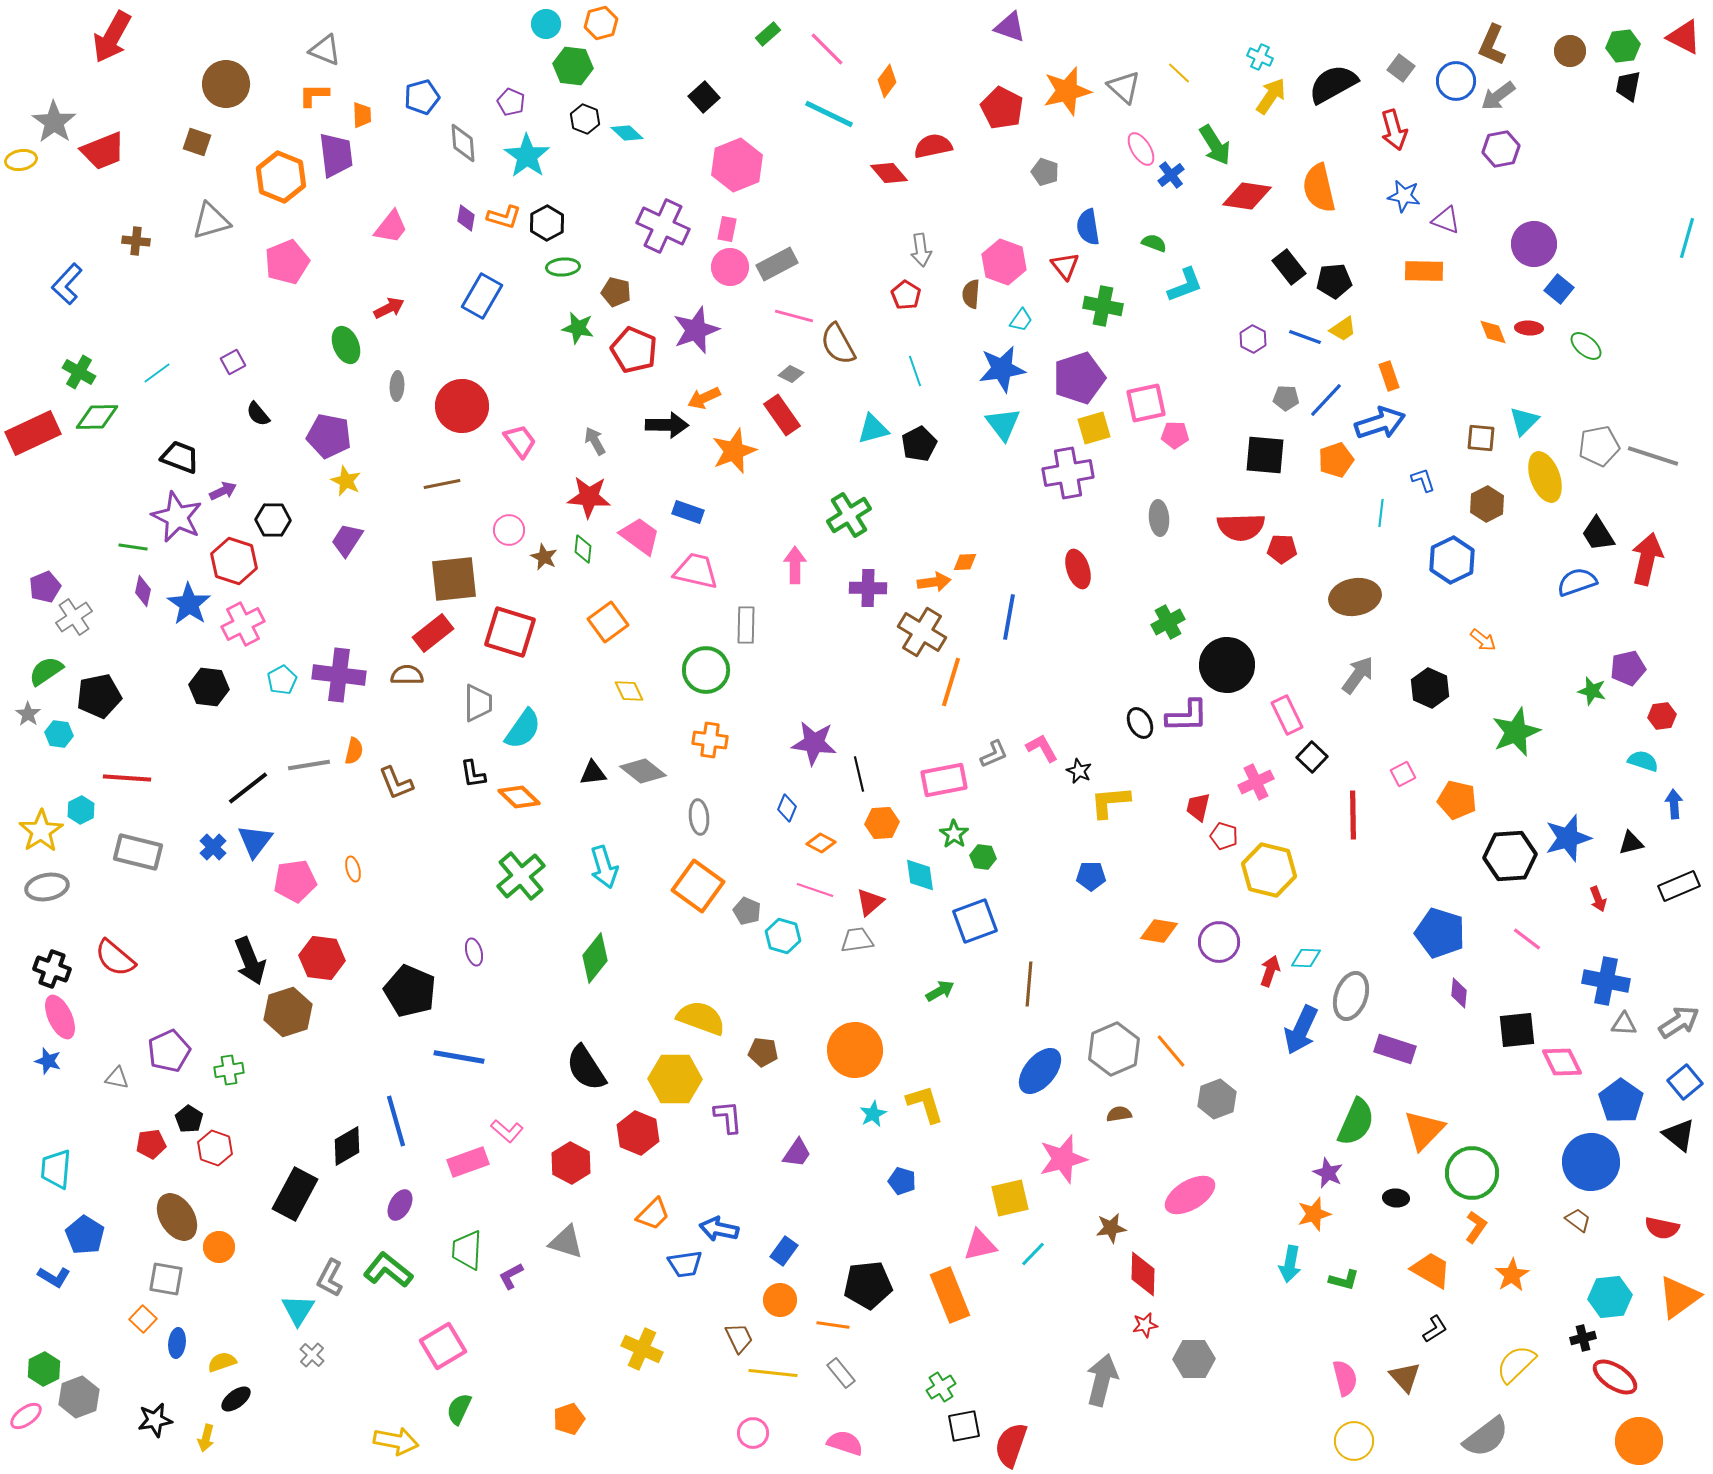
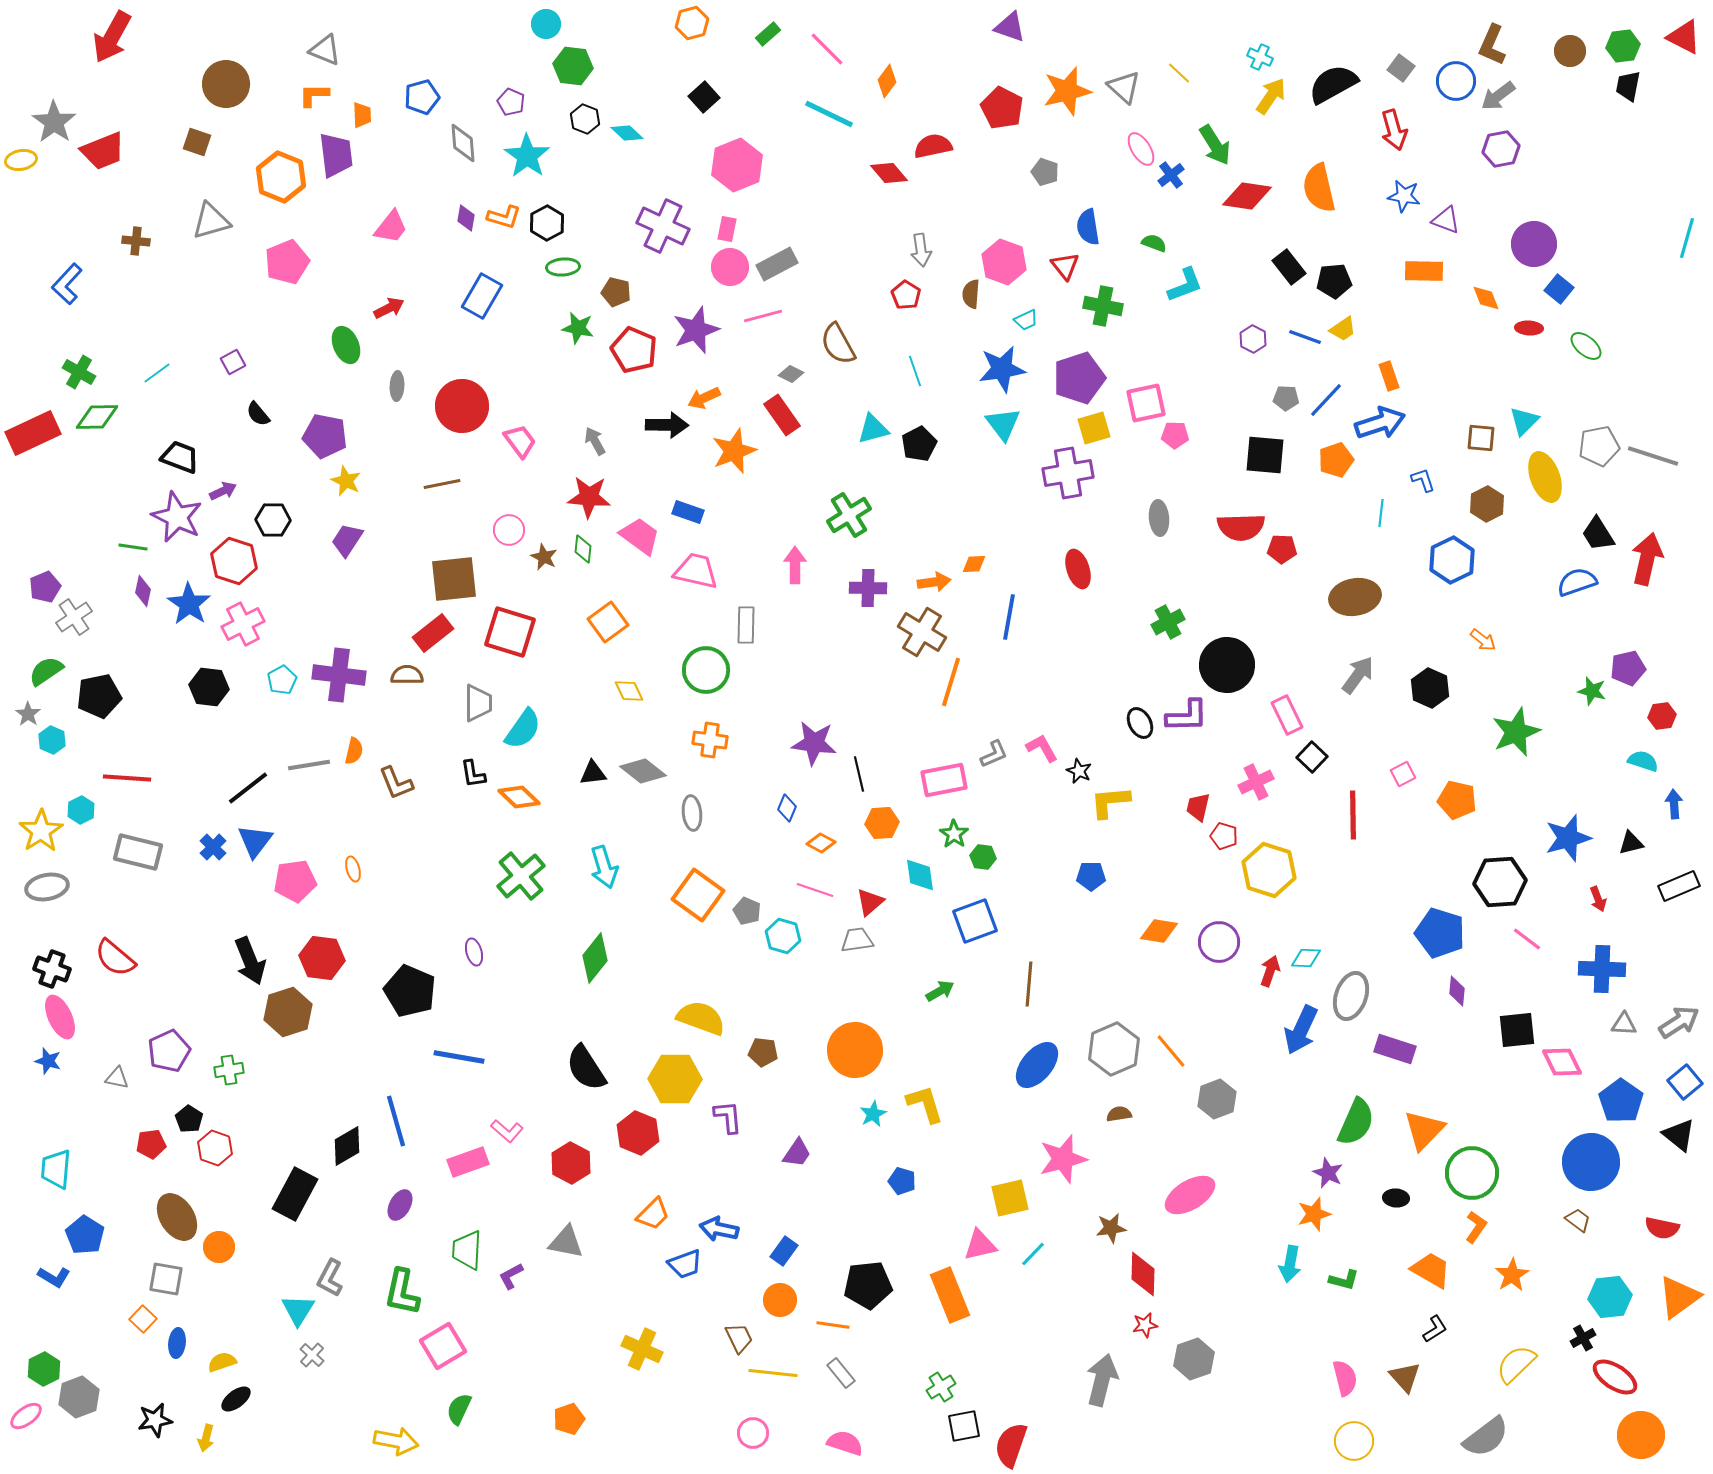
orange hexagon at (601, 23): moved 91 px right
pink line at (794, 316): moved 31 px left; rotated 30 degrees counterclockwise
cyan trapezoid at (1021, 320): moved 5 px right; rotated 30 degrees clockwise
orange diamond at (1493, 332): moved 7 px left, 34 px up
purple pentagon at (329, 436): moved 4 px left
orange diamond at (965, 562): moved 9 px right, 2 px down
cyan hexagon at (59, 734): moved 7 px left, 6 px down; rotated 16 degrees clockwise
gray ellipse at (699, 817): moved 7 px left, 4 px up
black hexagon at (1510, 856): moved 10 px left, 26 px down
yellow hexagon at (1269, 870): rotated 4 degrees clockwise
orange square at (698, 886): moved 9 px down
blue cross at (1606, 981): moved 4 px left, 12 px up; rotated 9 degrees counterclockwise
purple diamond at (1459, 993): moved 2 px left, 2 px up
blue ellipse at (1040, 1071): moved 3 px left, 6 px up
gray triangle at (566, 1242): rotated 6 degrees counterclockwise
blue trapezoid at (685, 1264): rotated 12 degrees counterclockwise
green L-shape at (388, 1270): moved 14 px right, 22 px down; rotated 117 degrees counterclockwise
black cross at (1583, 1338): rotated 15 degrees counterclockwise
gray hexagon at (1194, 1359): rotated 18 degrees counterclockwise
orange circle at (1639, 1441): moved 2 px right, 6 px up
